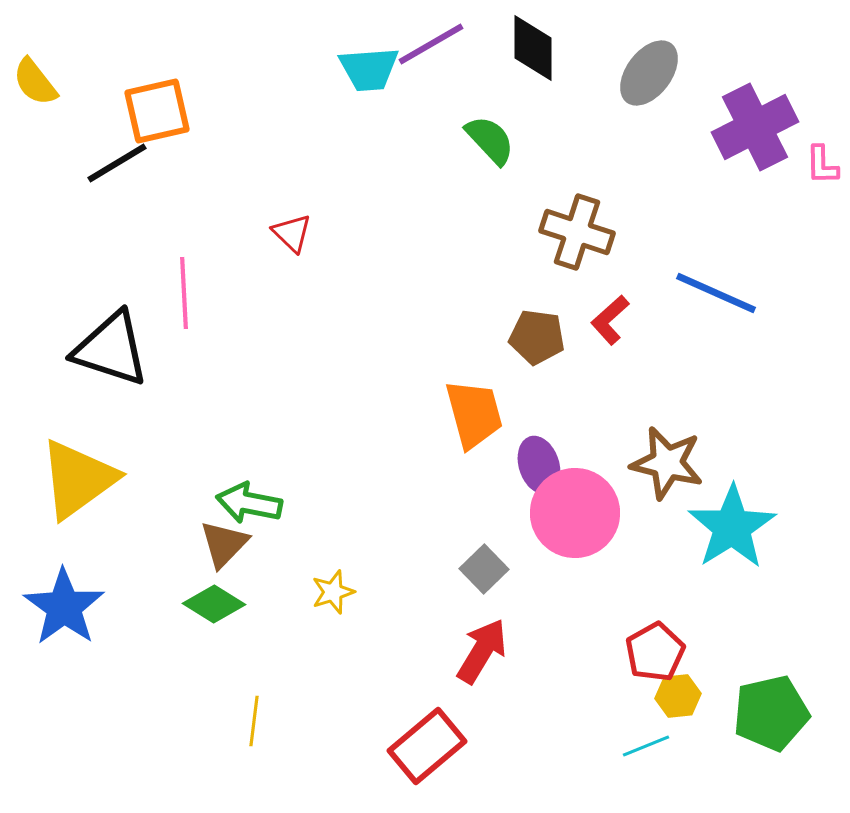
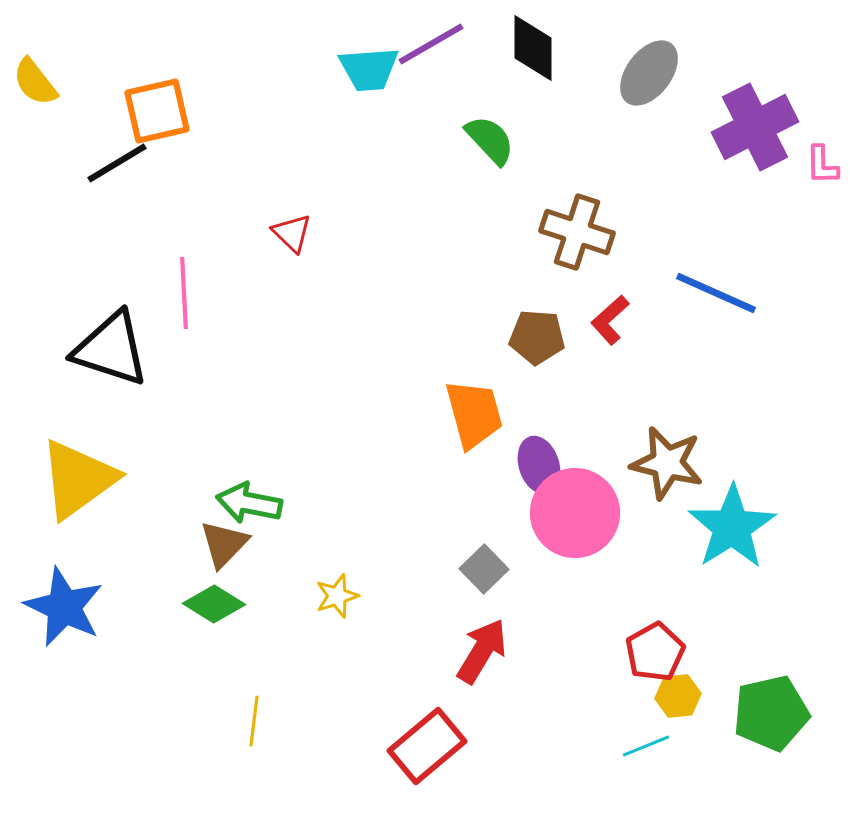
brown pentagon: rotated 4 degrees counterclockwise
yellow star: moved 4 px right, 4 px down
blue star: rotated 10 degrees counterclockwise
